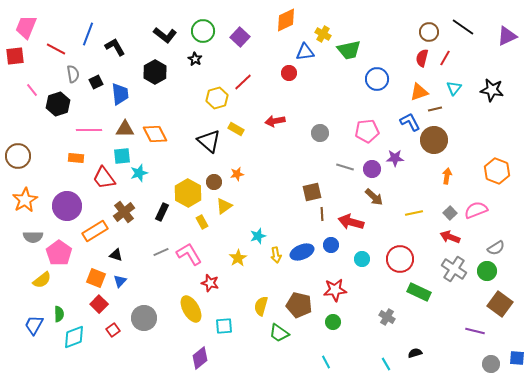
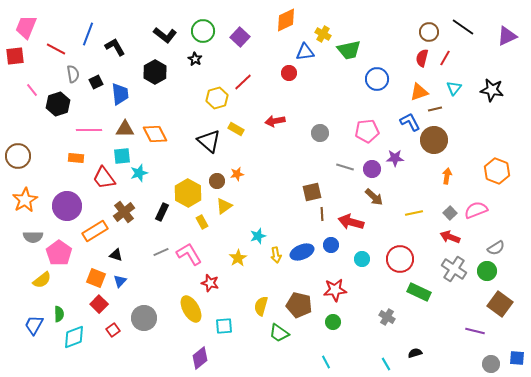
brown circle at (214, 182): moved 3 px right, 1 px up
